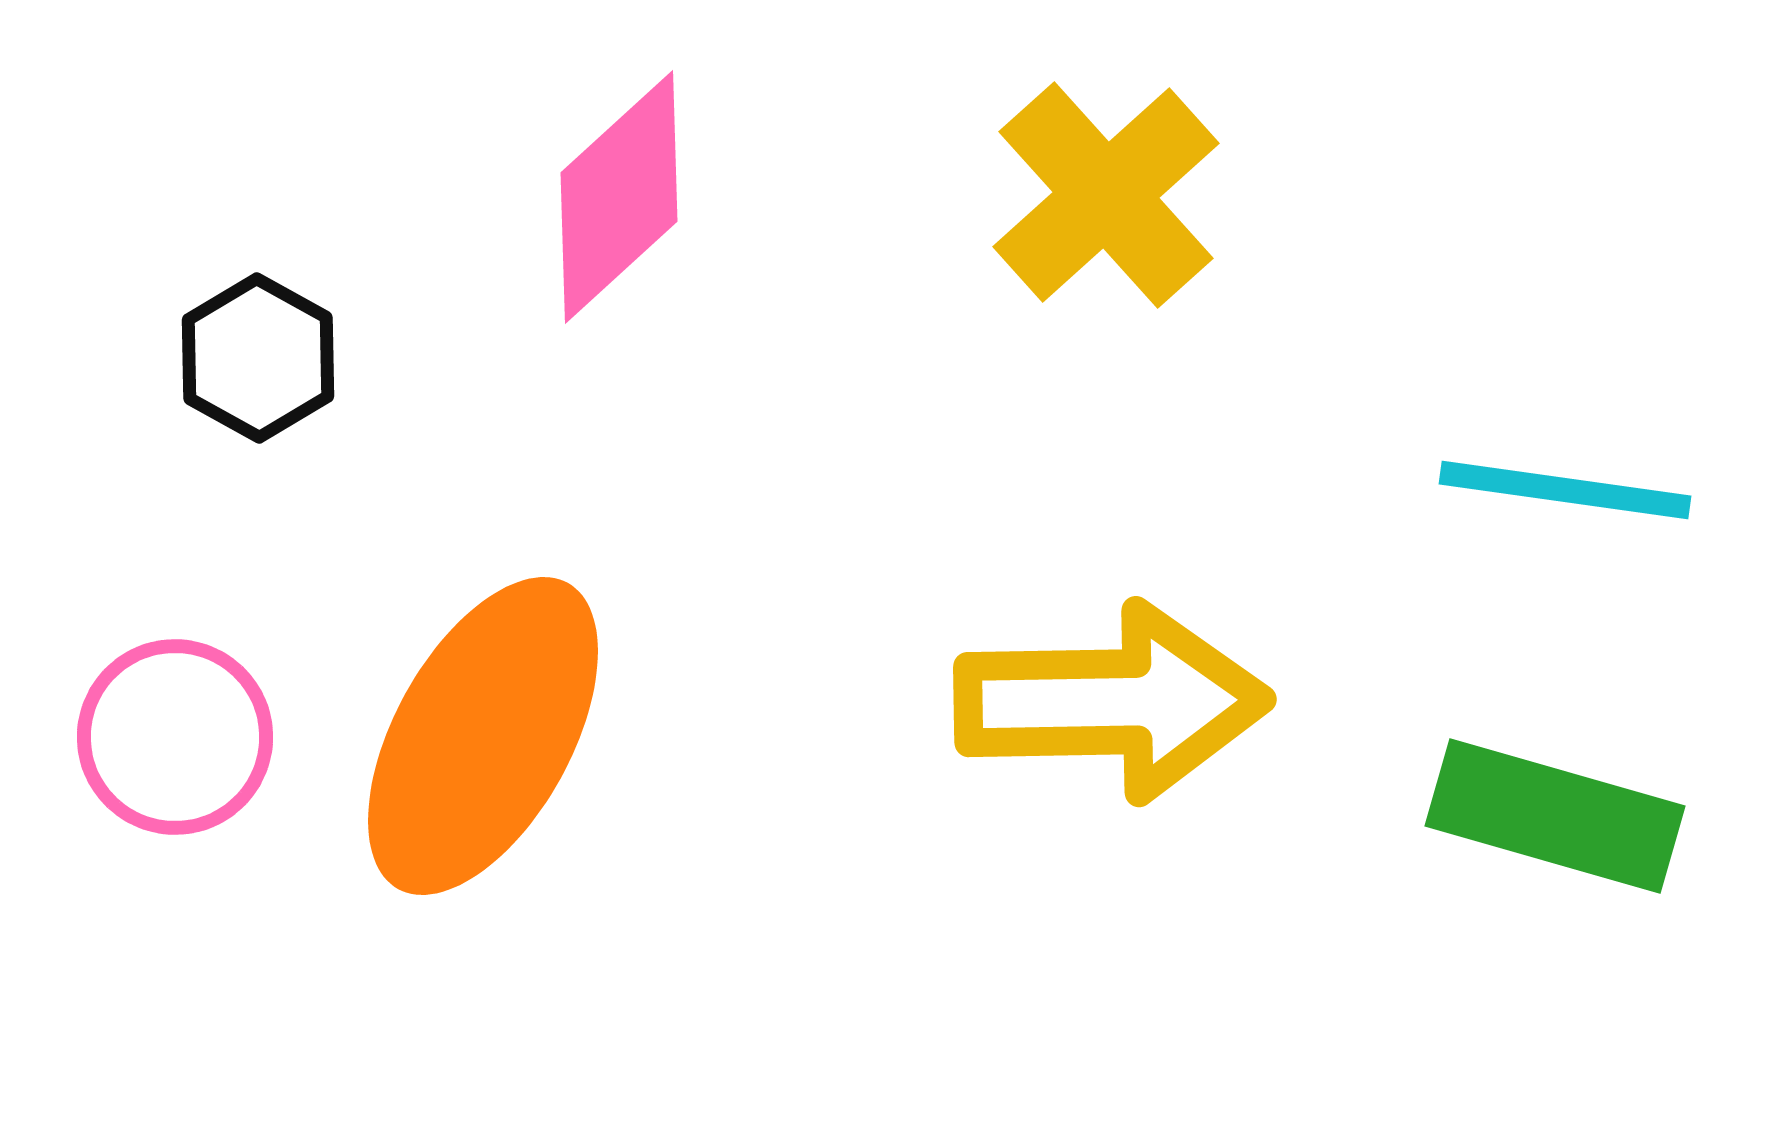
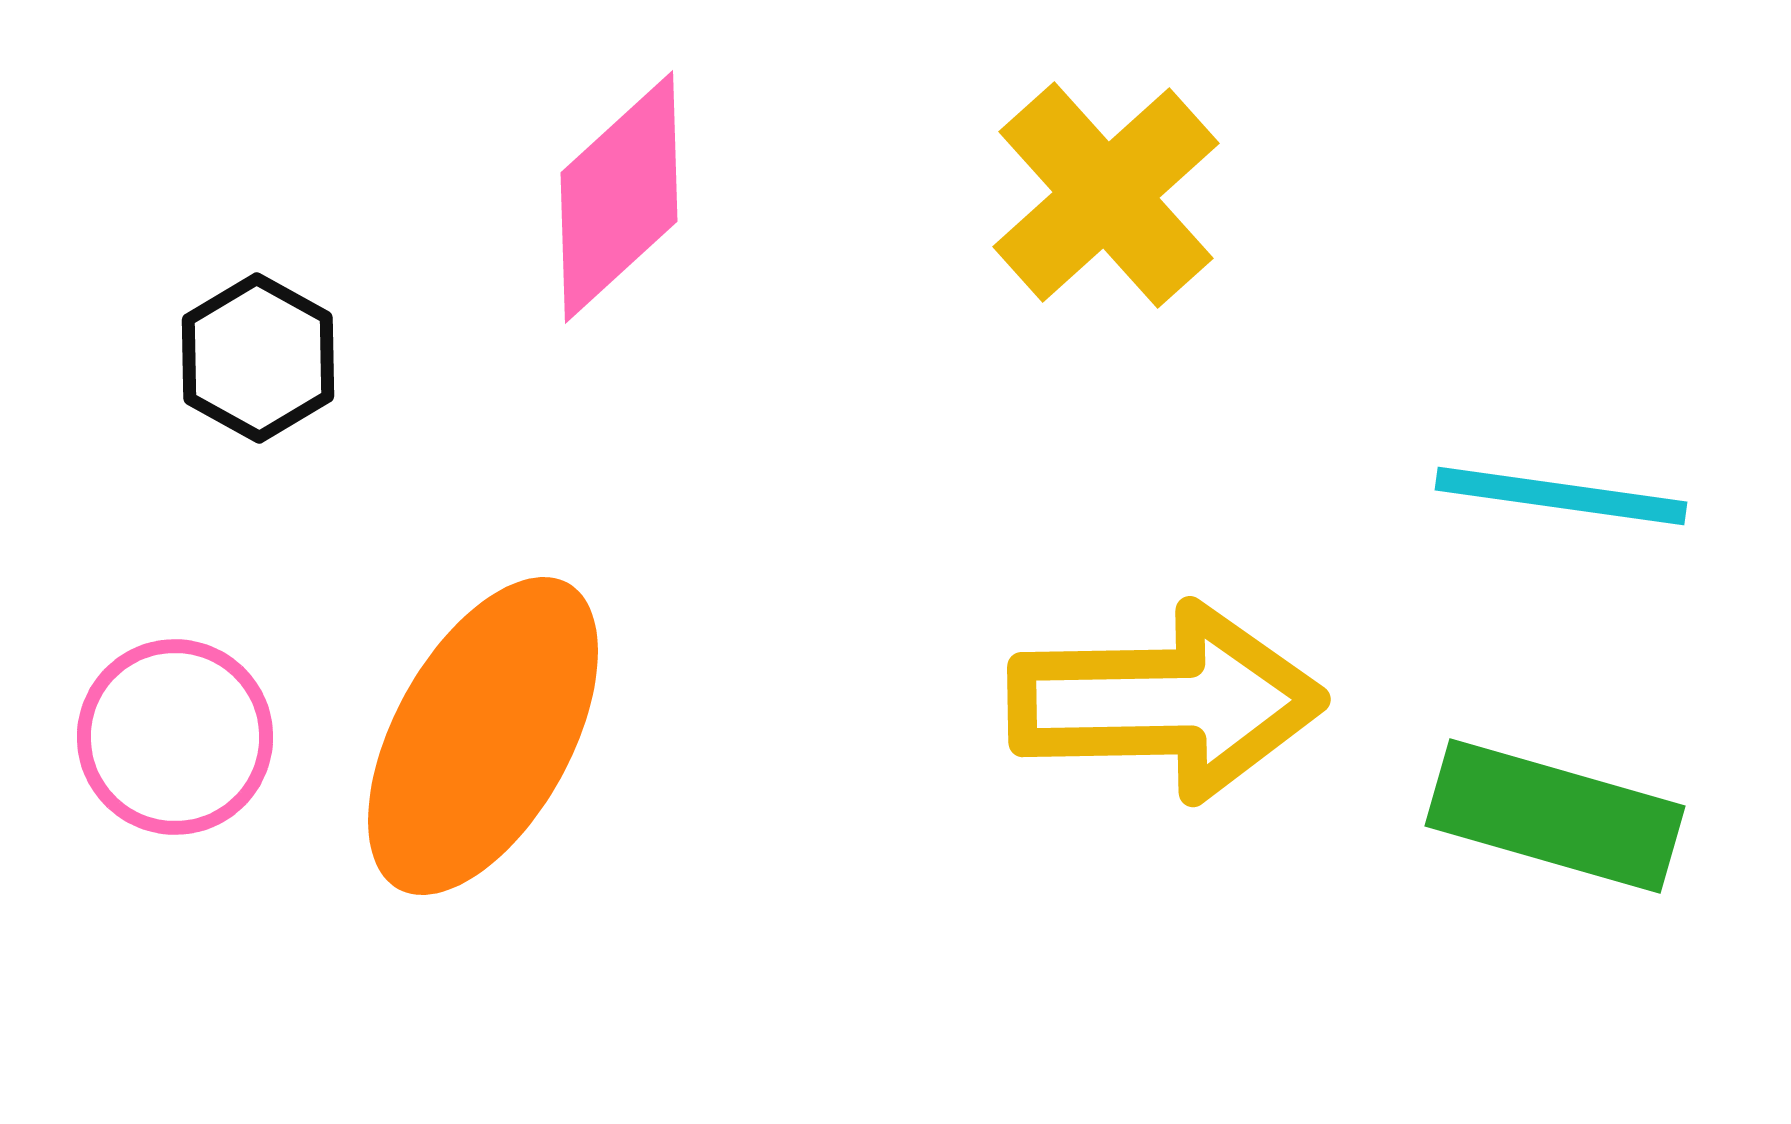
cyan line: moved 4 px left, 6 px down
yellow arrow: moved 54 px right
